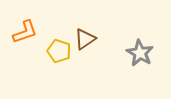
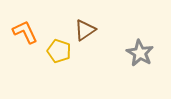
orange L-shape: rotated 96 degrees counterclockwise
brown triangle: moved 9 px up
